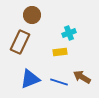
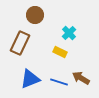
brown circle: moved 3 px right
cyan cross: rotated 24 degrees counterclockwise
brown rectangle: moved 1 px down
yellow rectangle: rotated 32 degrees clockwise
brown arrow: moved 1 px left, 1 px down
